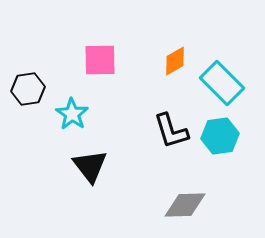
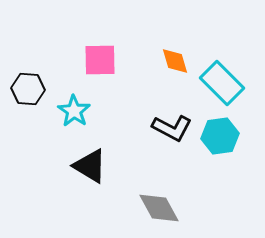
orange diamond: rotated 76 degrees counterclockwise
black hexagon: rotated 12 degrees clockwise
cyan star: moved 2 px right, 3 px up
black L-shape: moved 1 px right, 3 px up; rotated 45 degrees counterclockwise
black triangle: rotated 21 degrees counterclockwise
gray diamond: moved 26 px left, 3 px down; rotated 63 degrees clockwise
